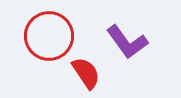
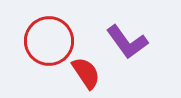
red circle: moved 5 px down
